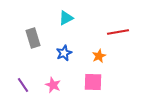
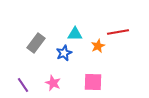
cyan triangle: moved 9 px right, 16 px down; rotated 28 degrees clockwise
gray rectangle: moved 3 px right, 5 px down; rotated 54 degrees clockwise
orange star: moved 1 px left, 10 px up
pink star: moved 2 px up
